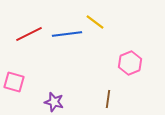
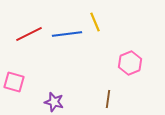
yellow line: rotated 30 degrees clockwise
